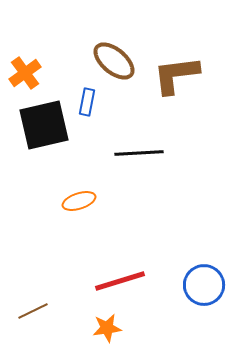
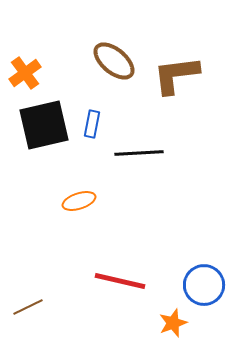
blue rectangle: moved 5 px right, 22 px down
red line: rotated 30 degrees clockwise
brown line: moved 5 px left, 4 px up
orange star: moved 66 px right, 5 px up; rotated 12 degrees counterclockwise
